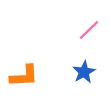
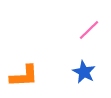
blue star: rotated 15 degrees counterclockwise
